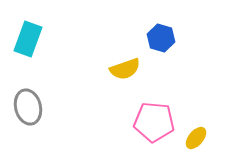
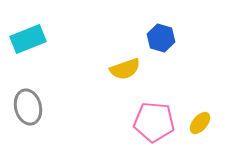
cyan rectangle: rotated 48 degrees clockwise
yellow ellipse: moved 4 px right, 15 px up
